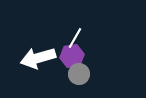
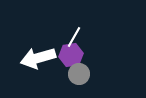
white line: moved 1 px left, 1 px up
purple hexagon: moved 1 px left, 1 px up
